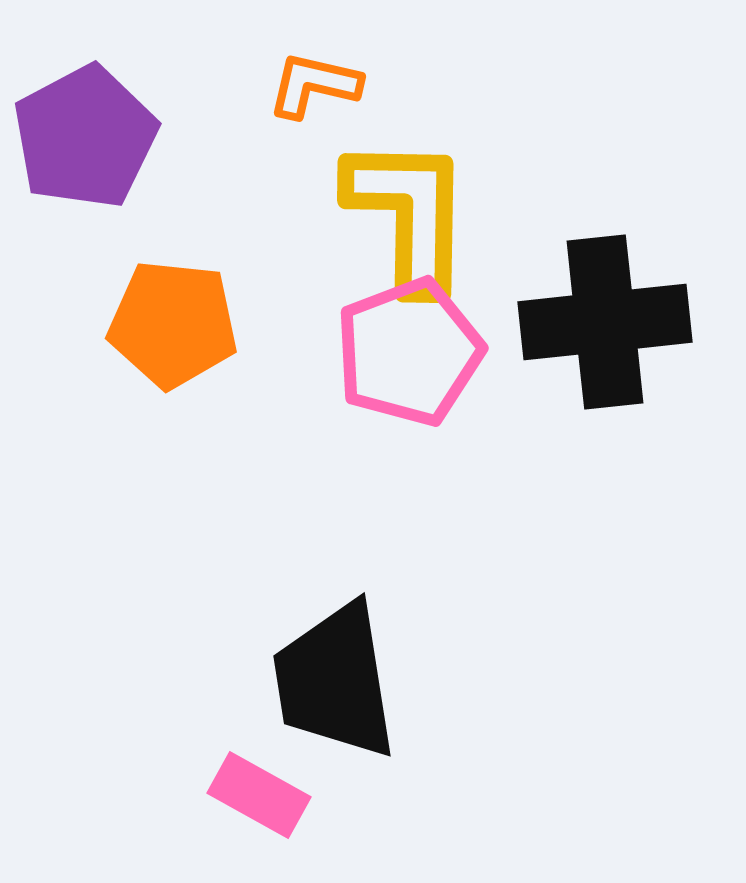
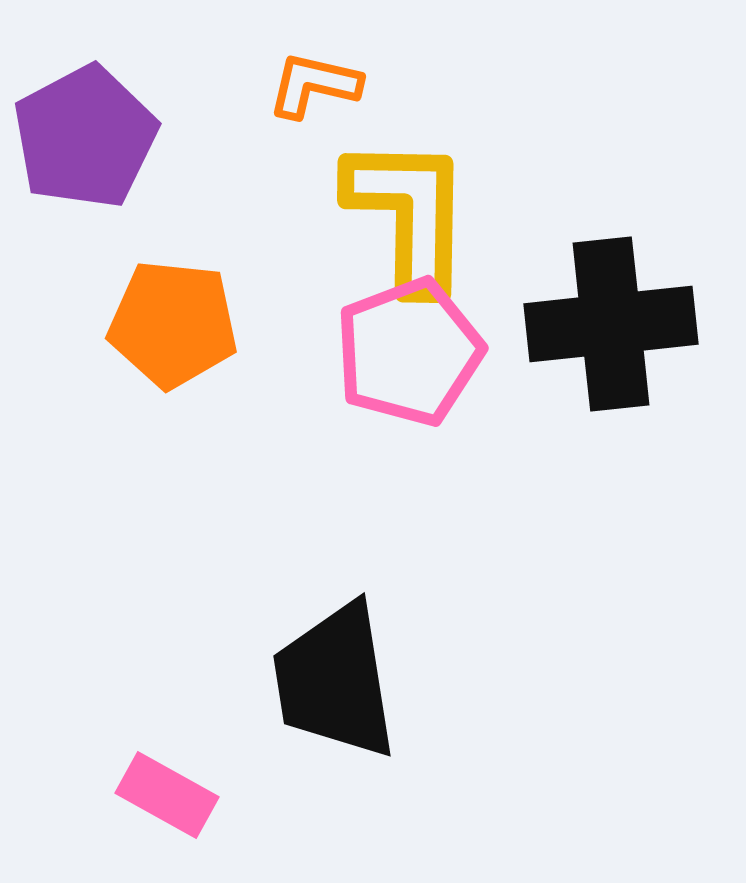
black cross: moved 6 px right, 2 px down
pink rectangle: moved 92 px left
